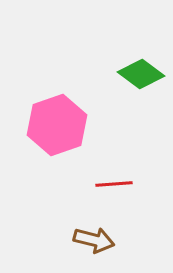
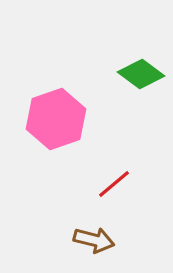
pink hexagon: moved 1 px left, 6 px up
red line: rotated 36 degrees counterclockwise
